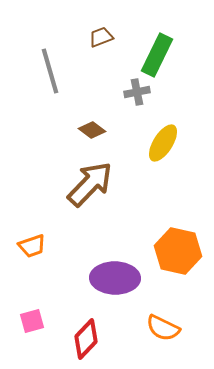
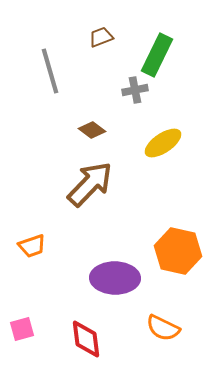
gray cross: moved 2 px left, 2 px up
yellow ellipse: rotated 24 degrees clockwise
pink square: moved 10 px left, 8 px down
red diamond: rotated 51 degrees counterclockwise
